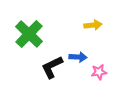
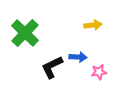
green cross: moved 4 px left, 1 px up
